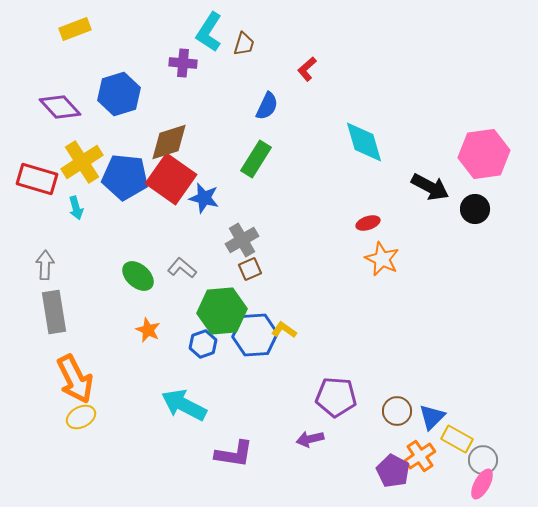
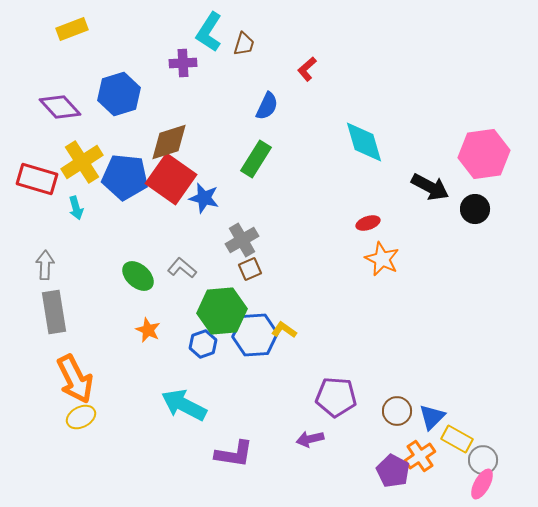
yellow rectangle at (75, 29): moved 3 px left
purple cross at (183, 63): rotated 8 degrees counterclockwise
